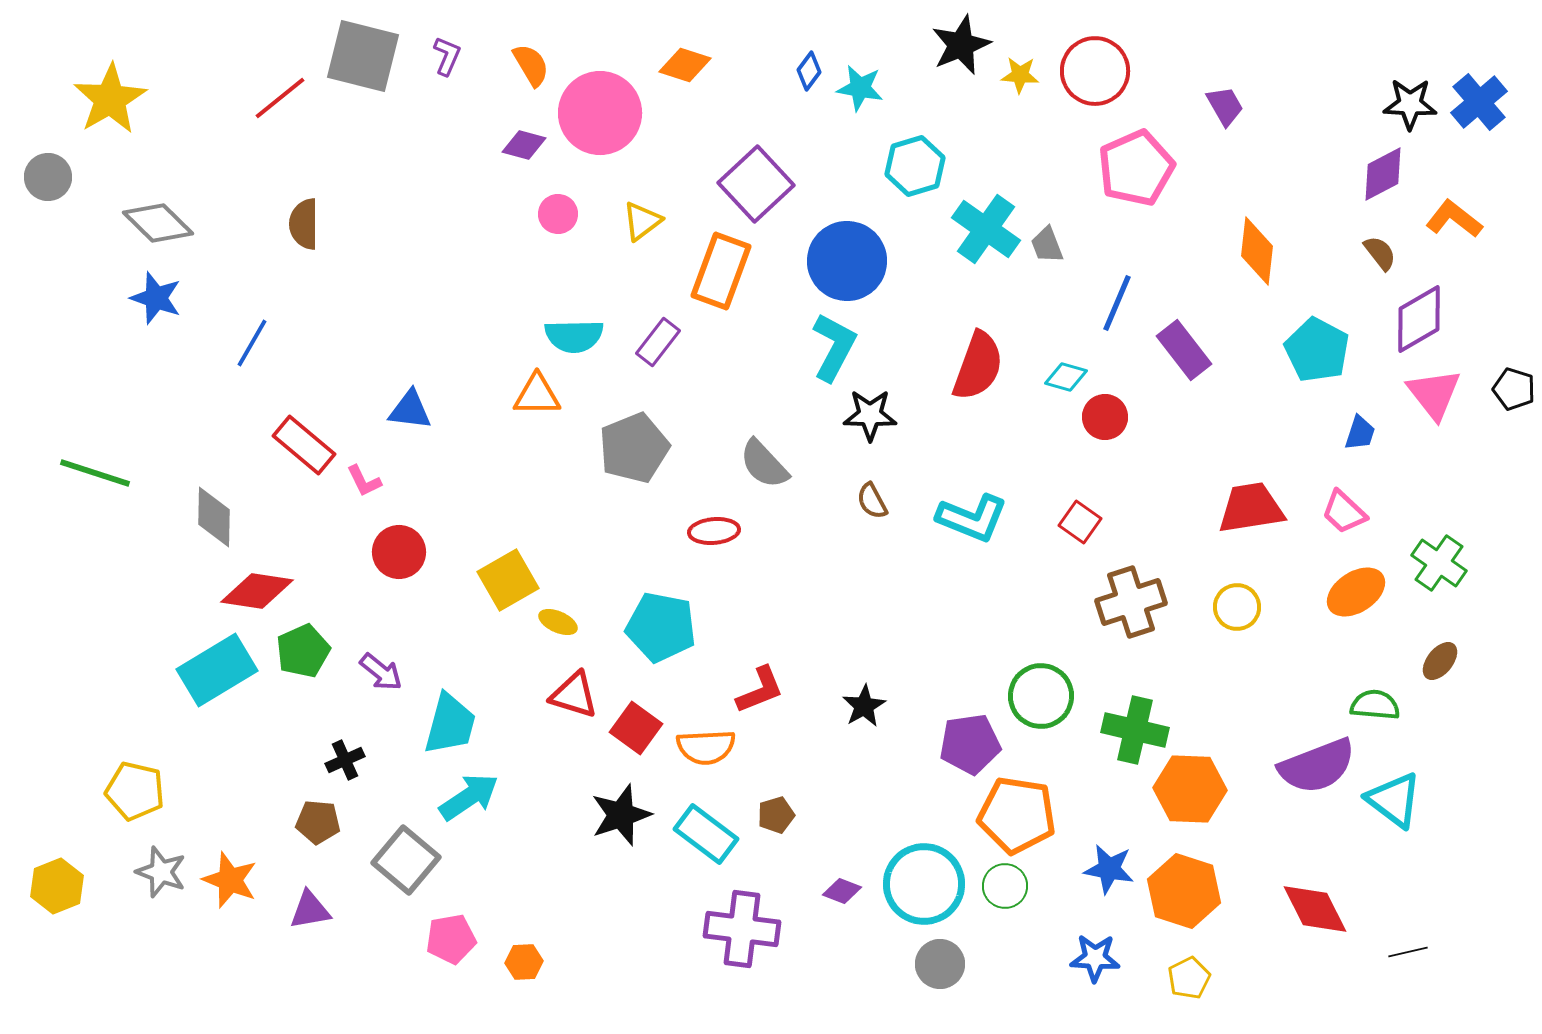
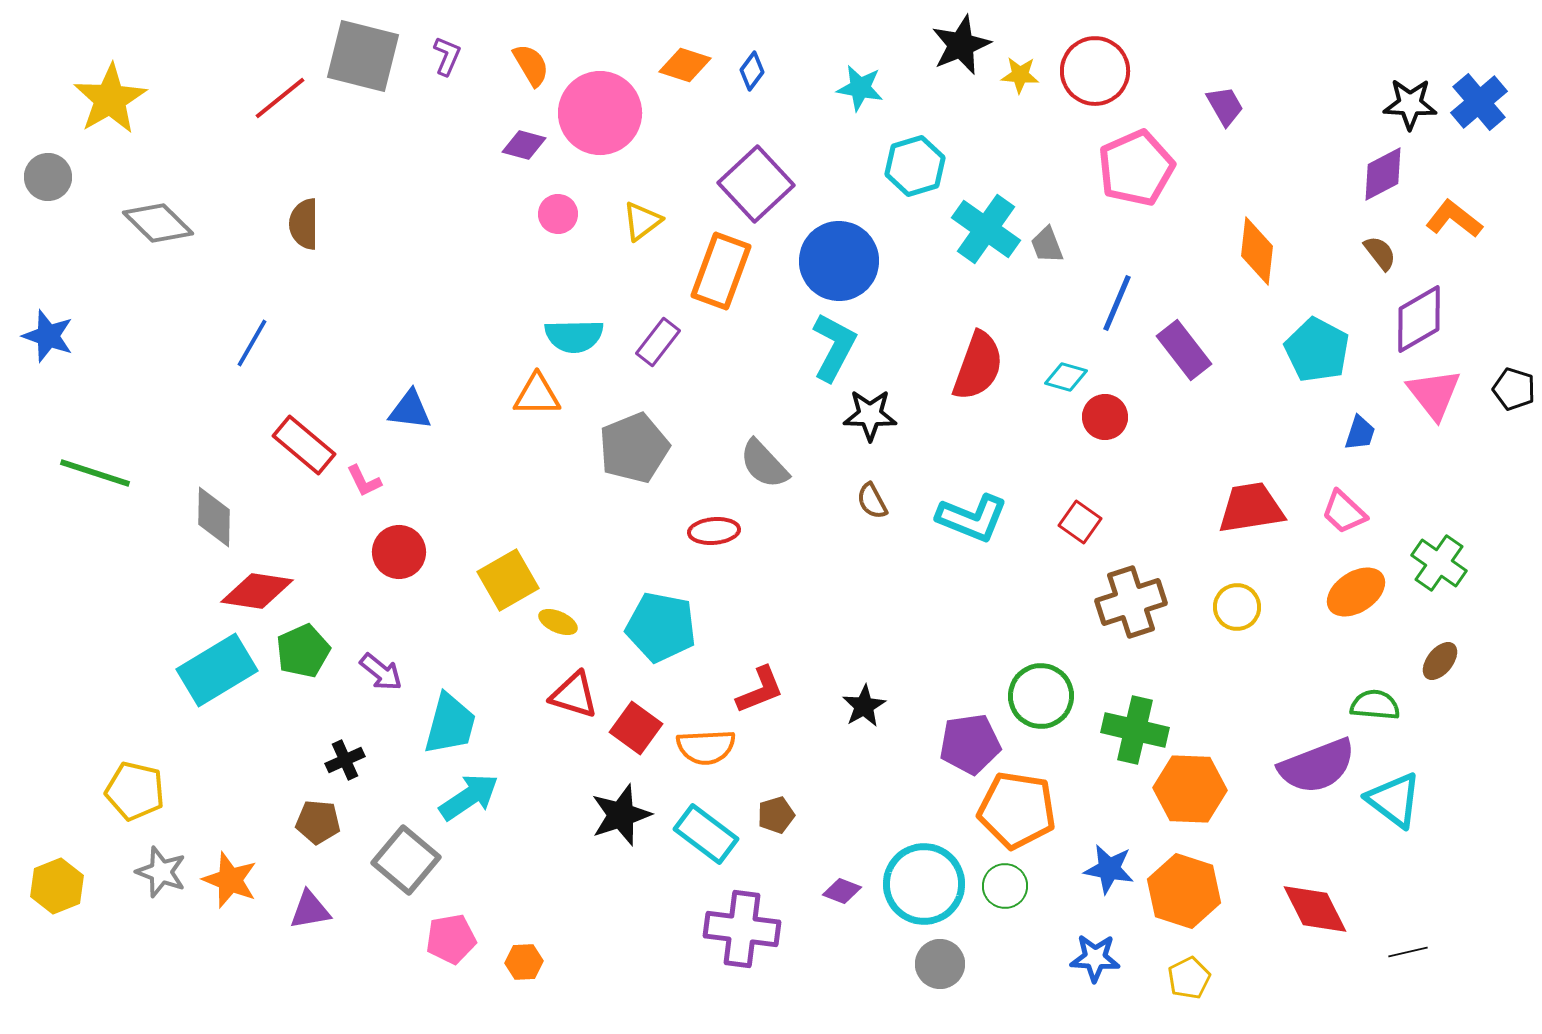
blue diamond at (809, 71): moved 57 px left
blue circle at (847, 261): moved 8 px left
blue star at (156, 298): moved 108 px left, 38 px down
orange pentagon at (1017, 815): moved 5 px up
